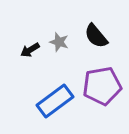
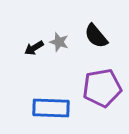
black arrow: moved 4 px right, 2 px up
purple pentagon: moved 2 px down
blue rectangle: moved 4 px left, 7 px down; rotated 39 degrees clockwise
